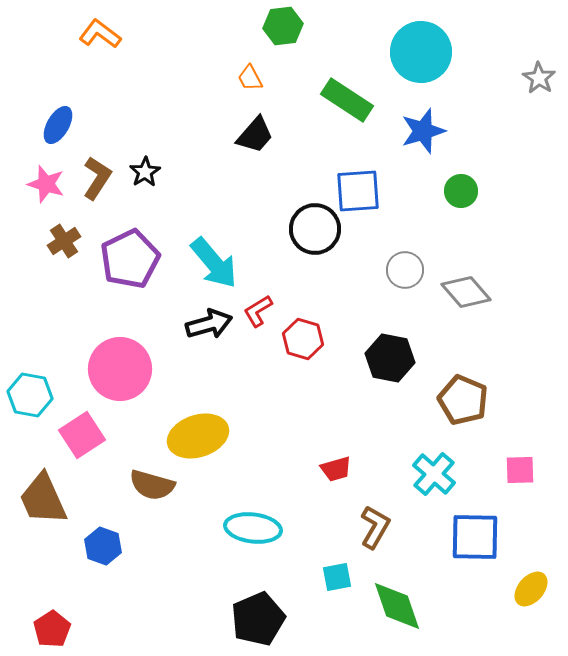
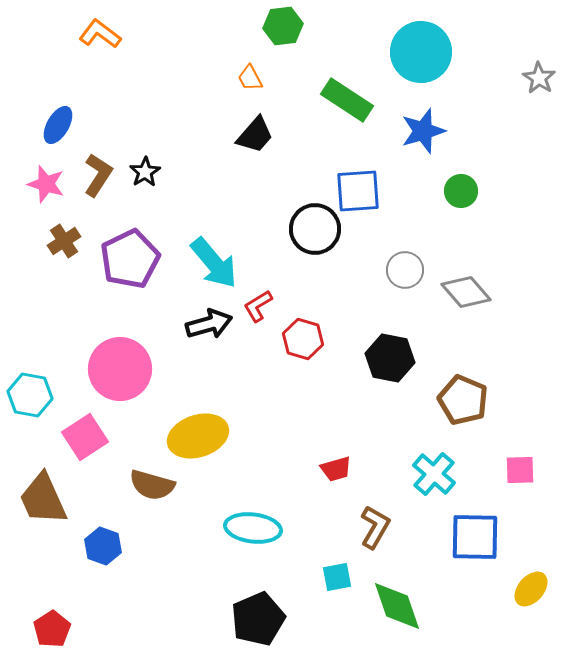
brown L-shape at (97, 178): moved 1 px right, 3 px up
red L-shape at (258, 311): moved 5 px up
pink square at (82, 435): moved 3 px right, 2 px down
